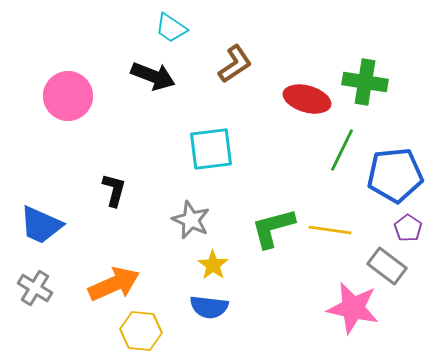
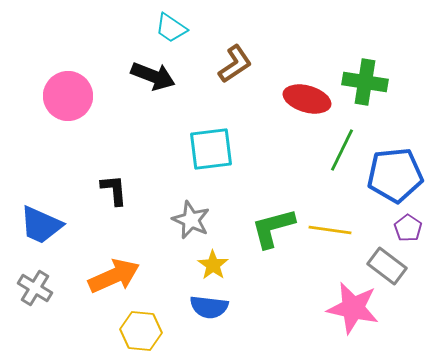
black L-shape: rotated 20 degrees counterclockwise
orange arrow: moved 8 px up
